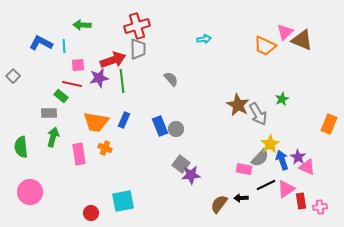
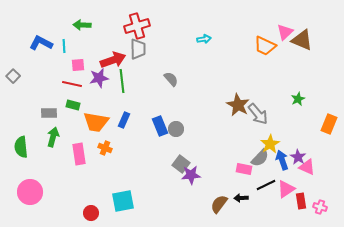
green rectangle at (61, 96): moved 12 px right, 9 px down; rotated 24 degrees counterclockwise
green star at (282, 99): moved 16 px right
gray arrow at (258, 114): rotated 10 degrees counterclockwise
pink cross at (320, 207): rotated 24 degrees clockwise
